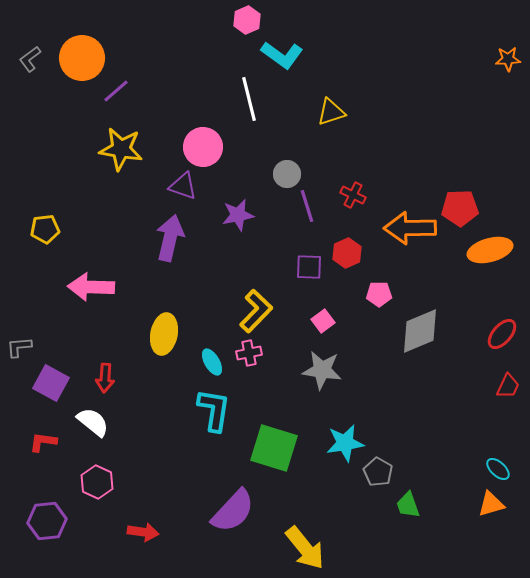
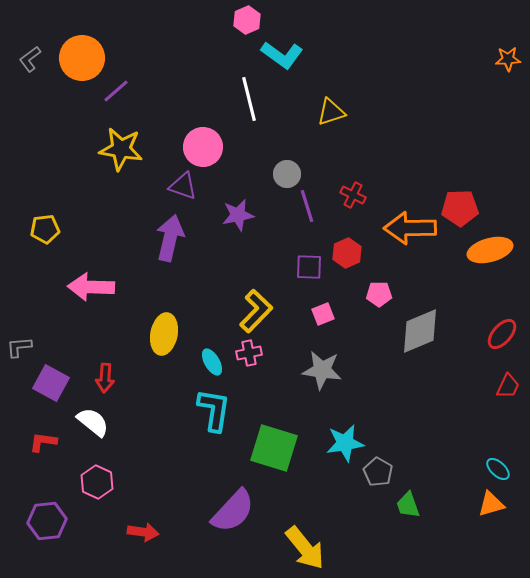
pink square at (323, 321): moved 7 px up; rotated 15 degrees clockwise
